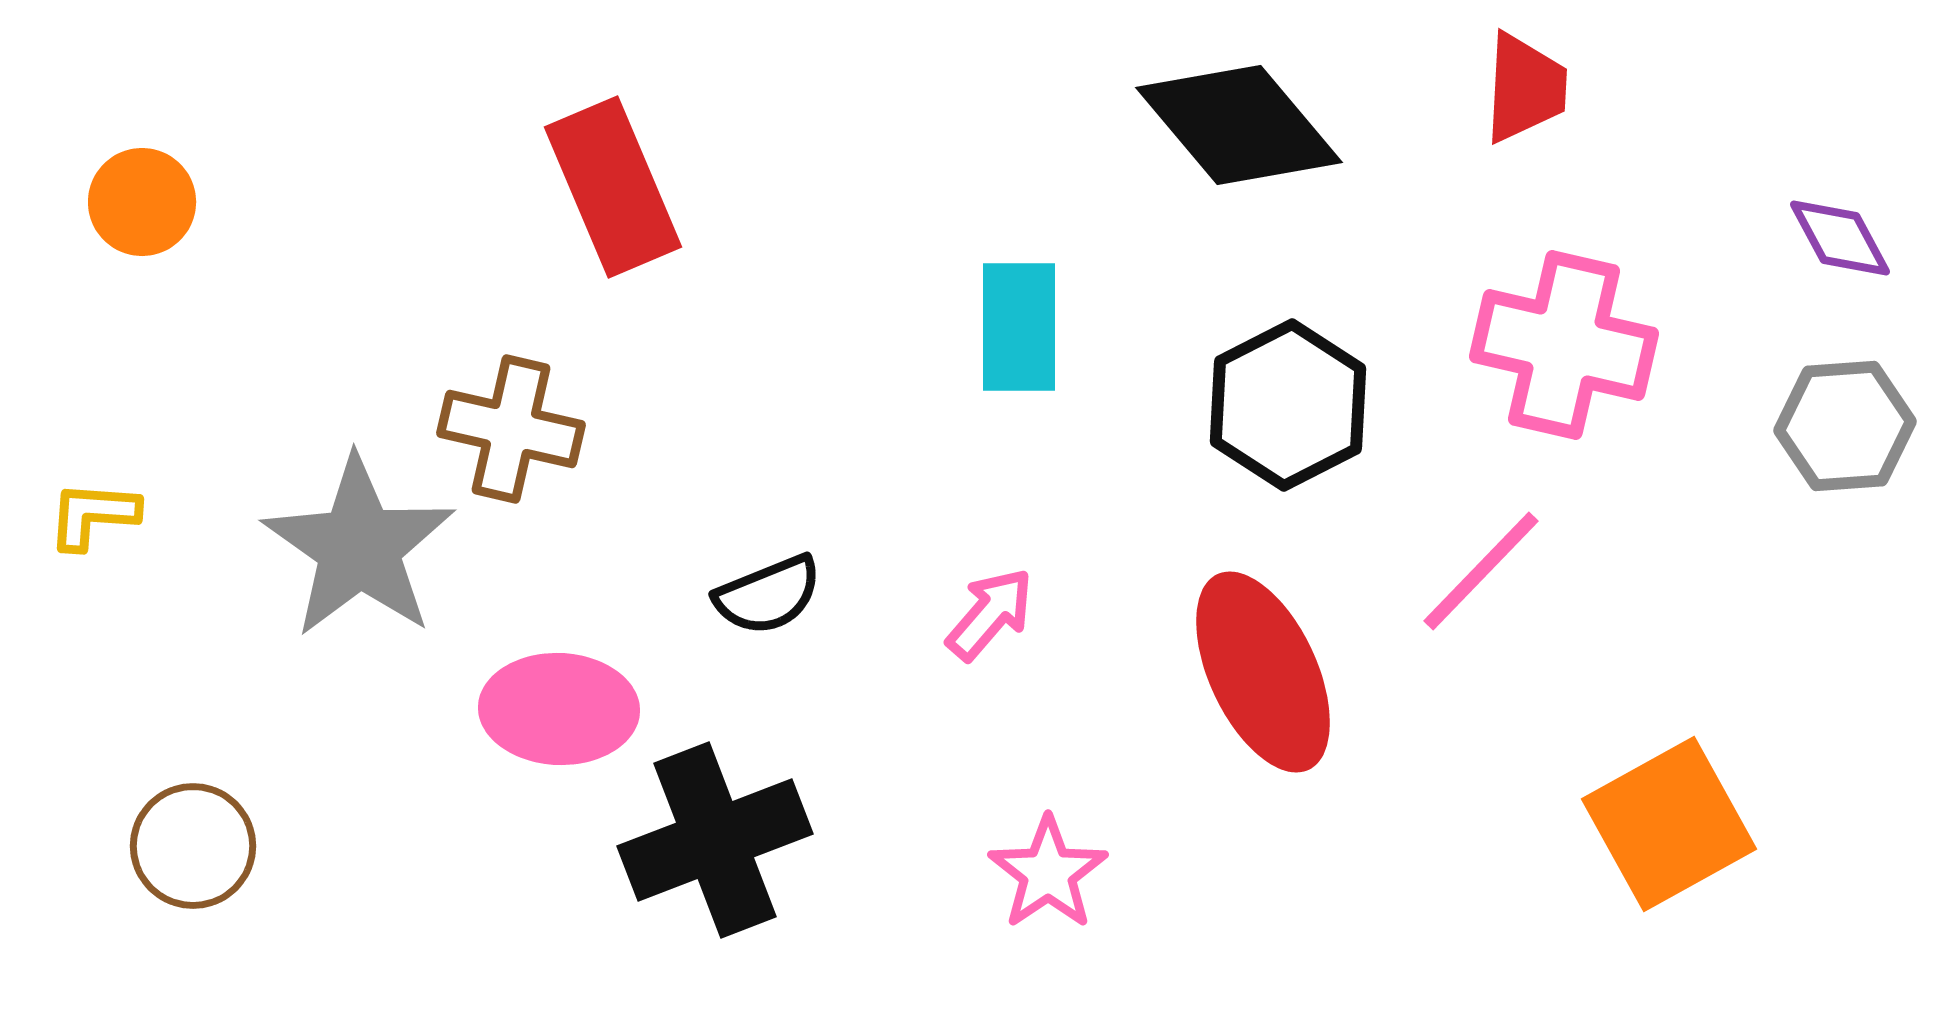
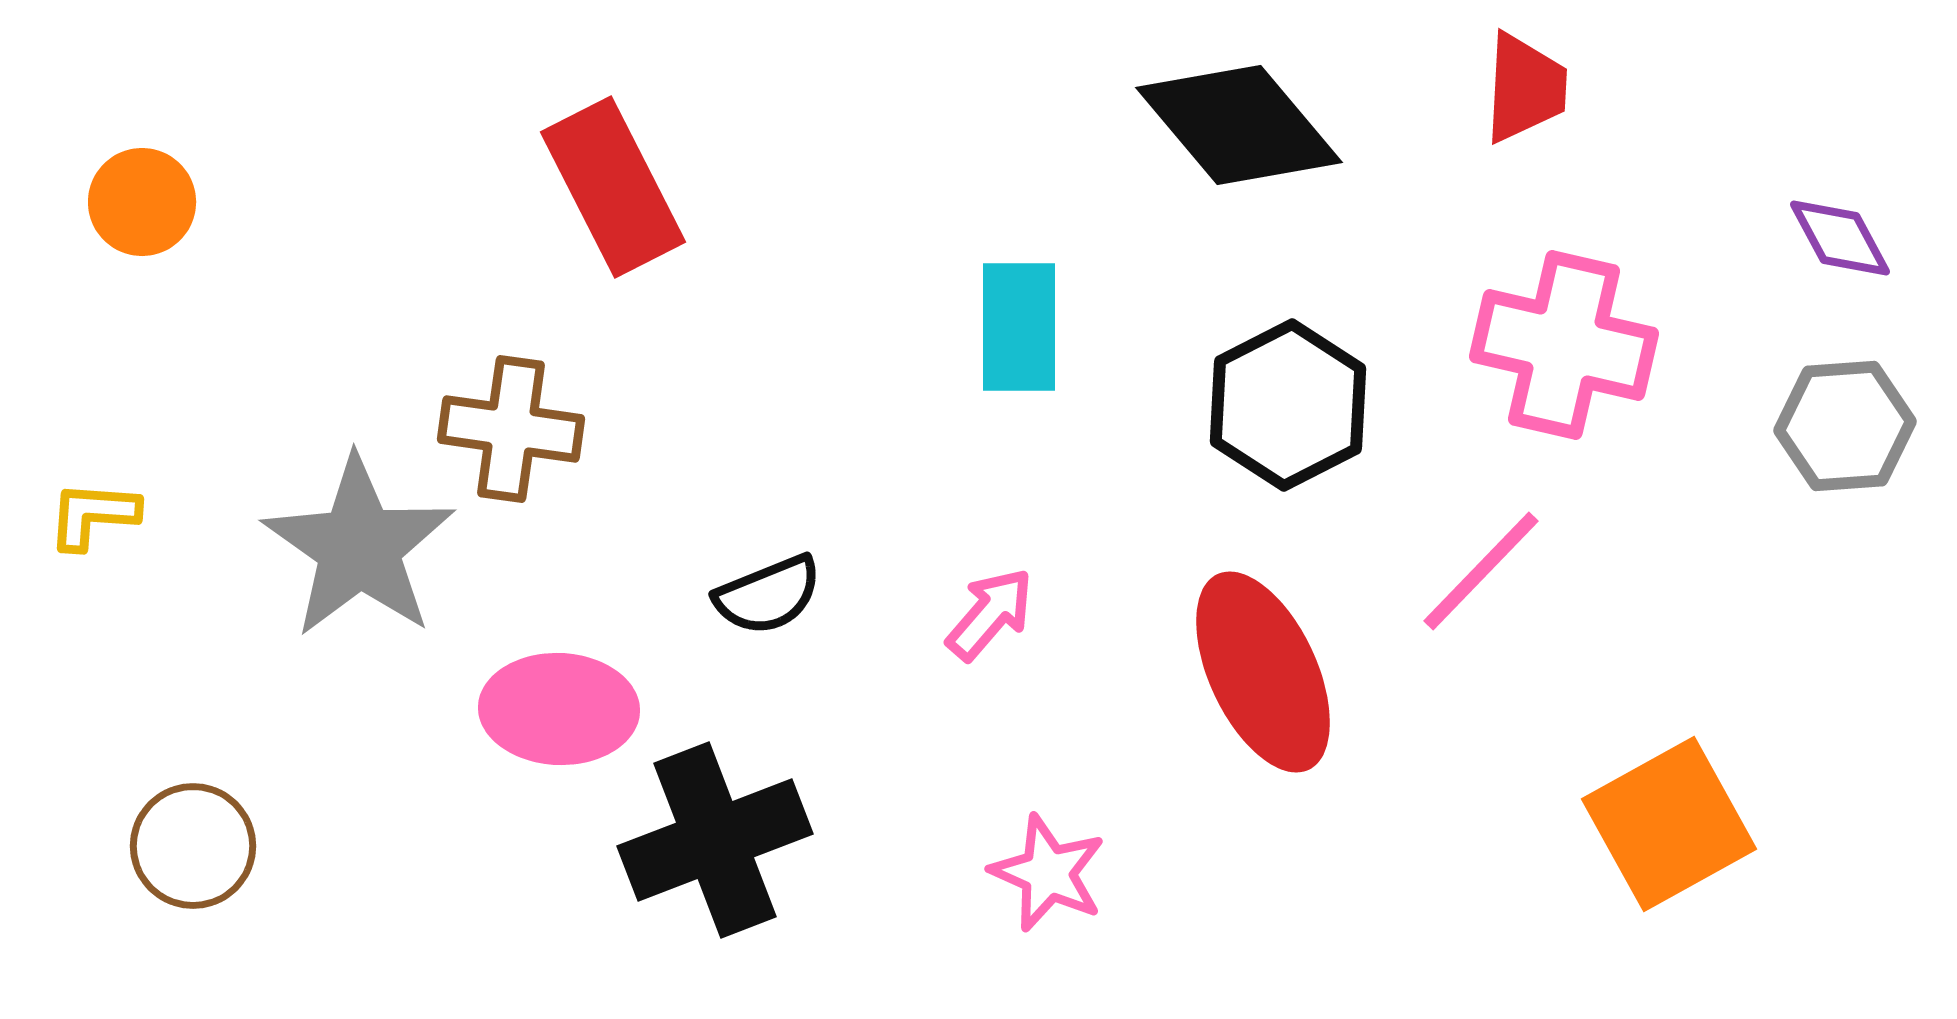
red rectangle: rotated 4 degrees counterclockwise
brown cross: rotated 5 degrees counterclockwise
pink star: rotated 14 degrees counterclockwise
